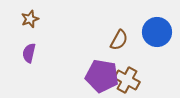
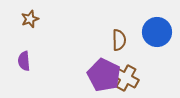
brown semicircle: rotated 30 degrees counterclockwise
purple semicircle: moved 5 px left, 8 px down; rotated 18 degrees counterclockwise
purple pentagon: moved 2 px right, 1 px up; rotated 16 degrees clockwise
brown cross: moved 1 px left, 2 px up
